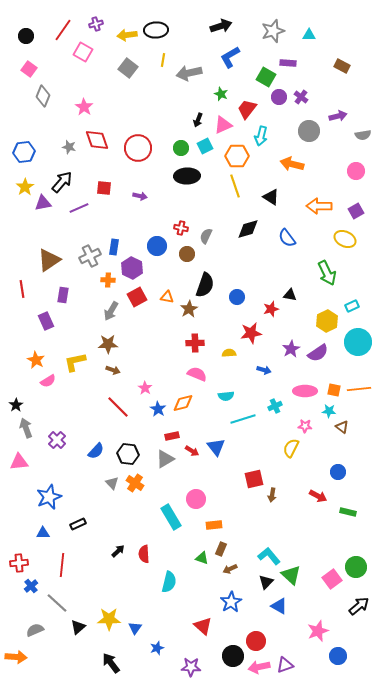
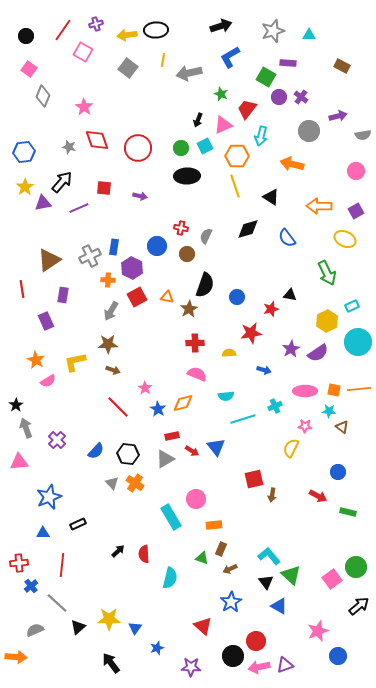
cyan semicircle at (169, 582): moved 1 px right, 4 px up
black triangle at (266, 582): rotated 21 degrees counterclockwise
